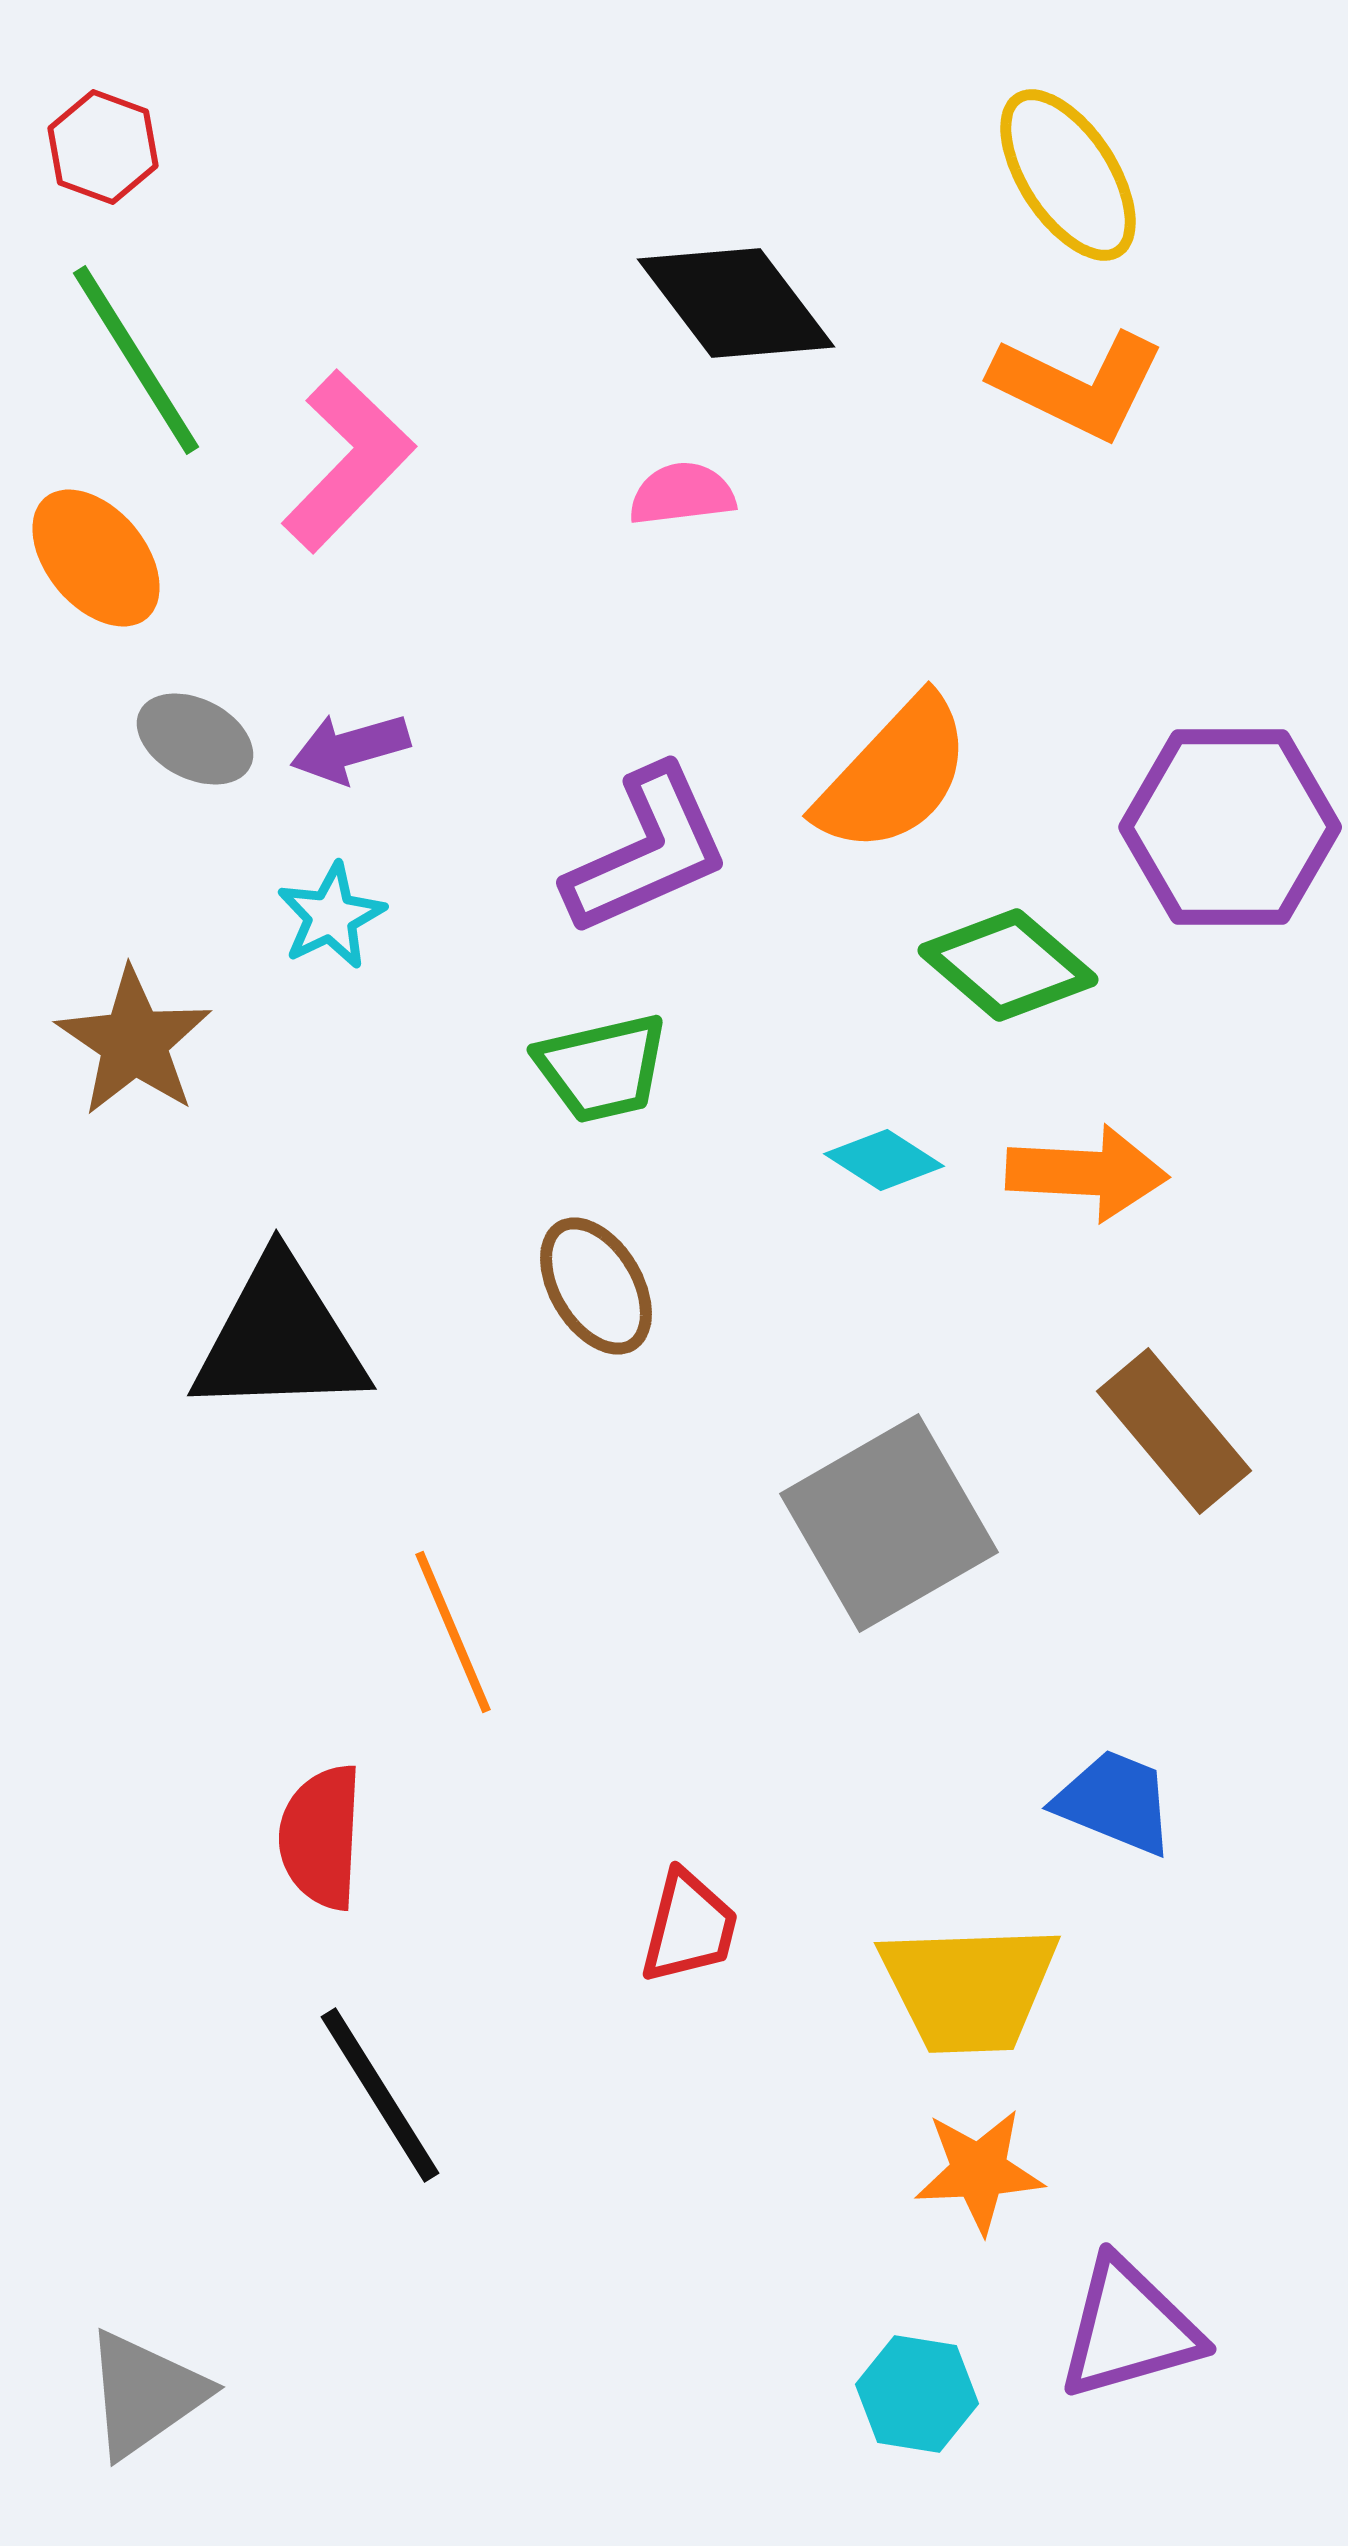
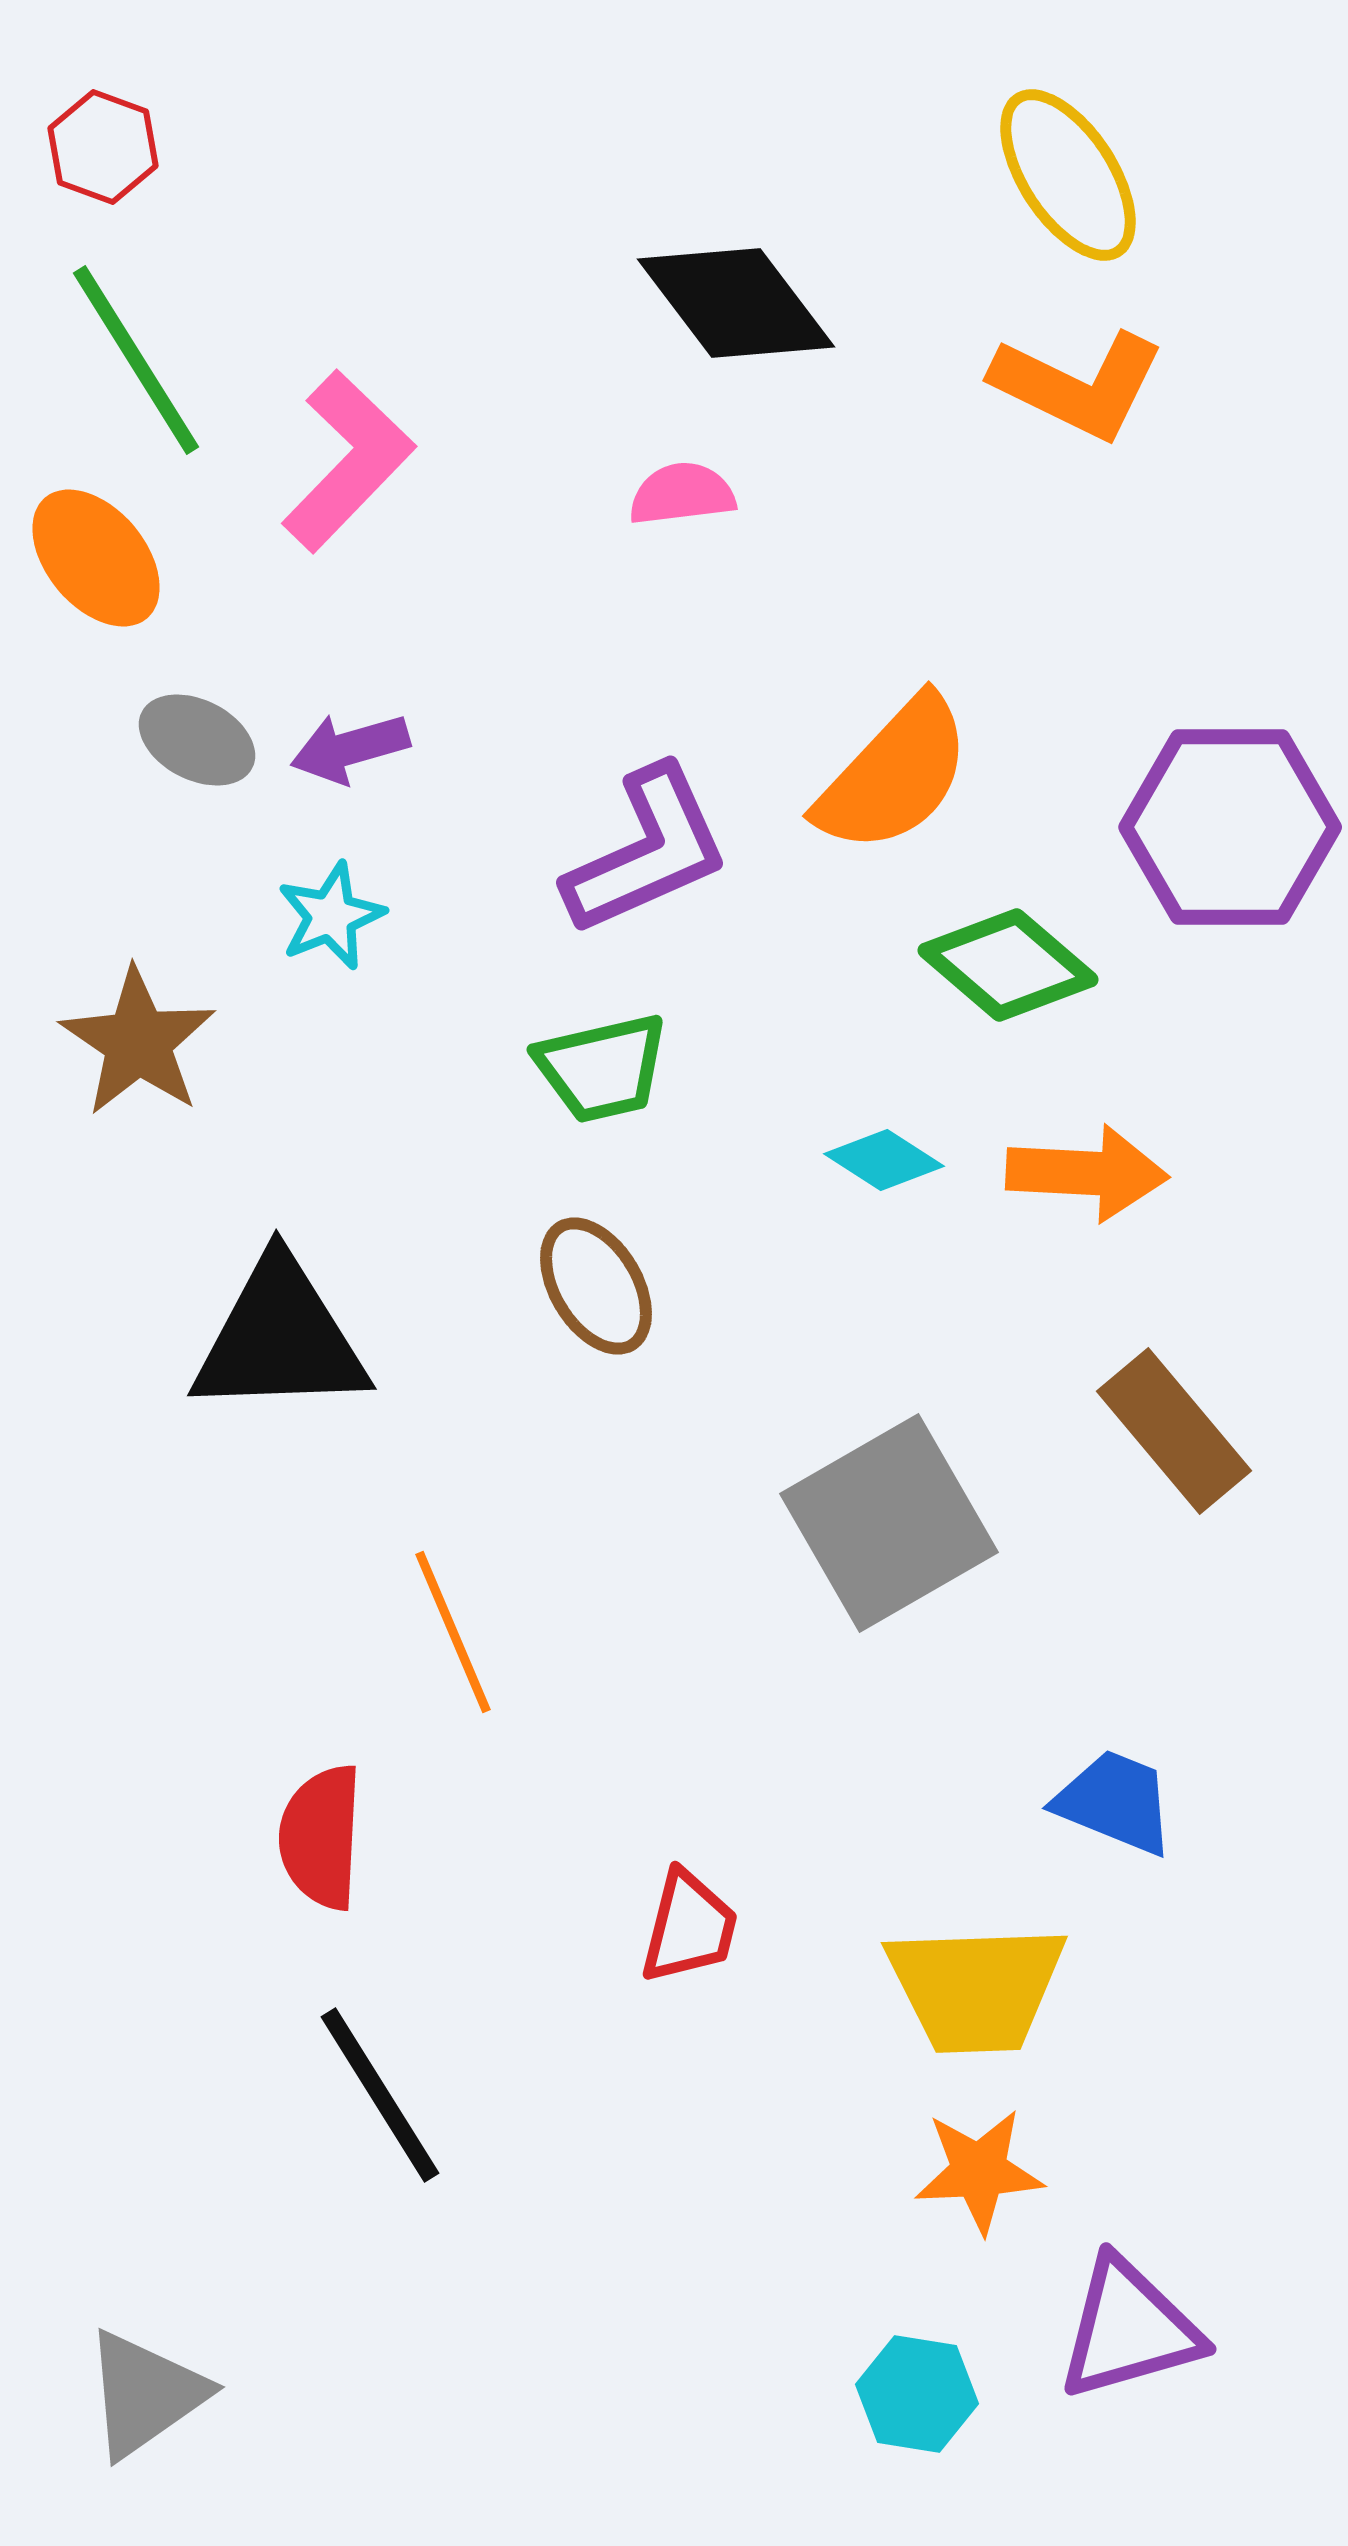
gray ellipse: moved 2 px right, 1 px down
cyan star: rotated 4 degrees clockwise
brown star: moved 4 px right
yellow trapezoid: moved 7 px right
